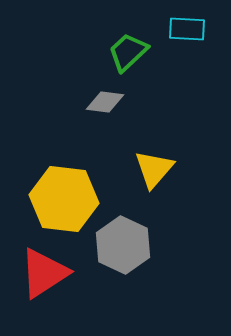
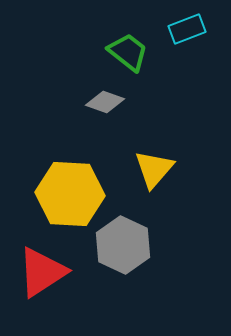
cyan rectangle: rotated 24 degrees counterclockwise
green trapezoid: rotated 81 degrees clockwise
gray diamond: rotated 12 degrees clockwise
yellow hexagon: moved 6 px right, 5 px up; rotated 4 degrees counterclockwise
red triangle: moved 2 px left, 1 px up
